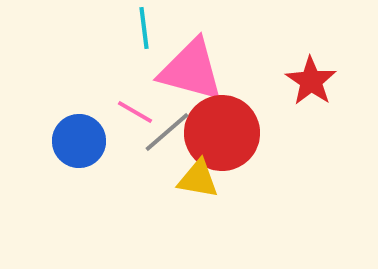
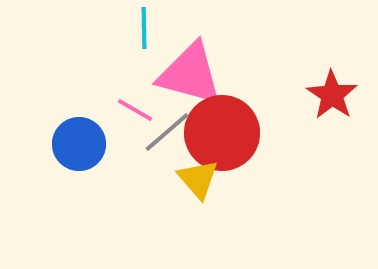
cyan line: rotated 6 degrees clockwise
pink triangle: moved 1 px left, 4 px down
red star: moved 21 px right, 14 px down
pink line: moved 2 px up
blue circle: moved 3 px down
yellow triangle: rotated 39 degrees clockwise
